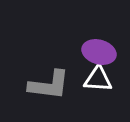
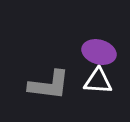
white triangle: moved 2 px down
